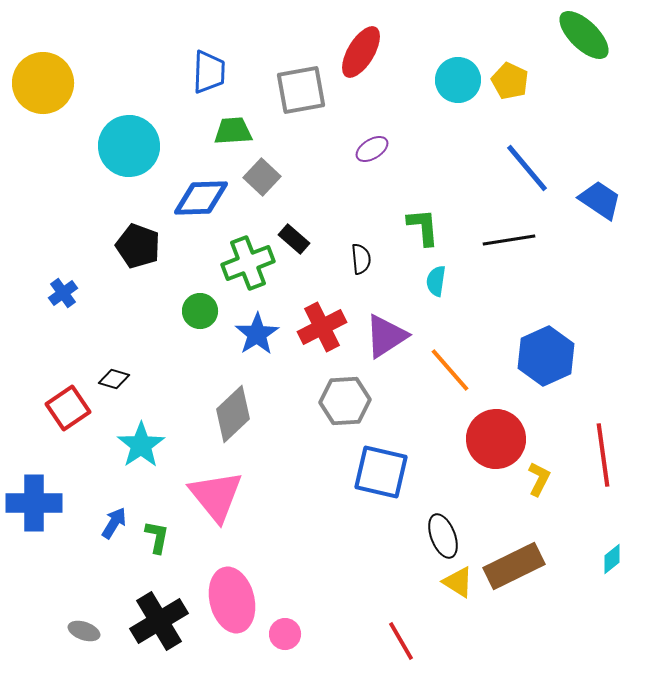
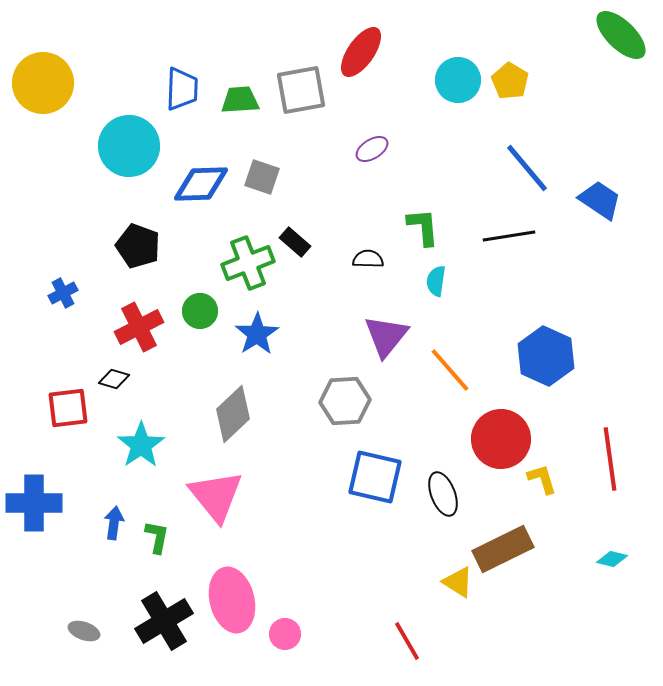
green ellipse at (584, 35): moved 37 px right
red ellipse at (361, 52): rotated 4 degrees clockwise
blue trapezoid at (209, 72): moved 27 px left, 17 px down
yellow pentagon at (510, 81): rotated 6 degrees clockwise
green trapezoid at (233, 131): moved 7 px right, 31 px up
gray square at (262, 177): rotated 24 degrees counterclockwise
blue diamond at (201, 198): moved 14 px up
black rectangle at (294, 239): moved 1 px right, 3 px down
black line at (509, 240): moved 4 px up
black semicircle at (361, 259): moved 7 px right; rotated 84 degrees counterclockwise
blue cross at (63, 293): rotated 8 degrees clockwise
red cross at (322, 327): moved 183 px left
purple triangle at (386, 336): rotated 18 degrees counterclockwise
blue hexagon at (546, 356): rotated 12 degrees counterclockwise
red square at (68, 408): rotated 27 degrees clockwise
red circle at (496, 439): moved 5 px right
red line at (603, 455): moved 7 px right, 4 px down
blue square at (381, 472): moved 6 px left, 5 px down
yellow L-shape at (539, 479): moved 3 px right; rotated 44 degrees counterclockwise
blue arrow at (114, 523): rotated 24 degrees counterclockwise
black ellipse at (443, 536): moved 42 px up
cyan diamond at (612, 559): rotated 52 degrees clockwise
brown rectangle at (514, 566): moved 11 px left, 17 px up
black cross at (159, 621): moved 5 px right
red line at (401, 641): moved 6 px right
